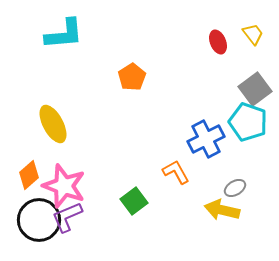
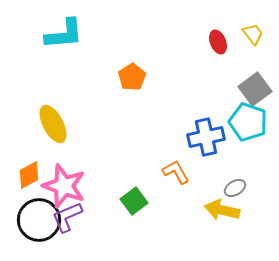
blue cross: moved 2 px up; rotated 15 degrees clockwise
orange diamond: rotated 12 degrees clockwise
